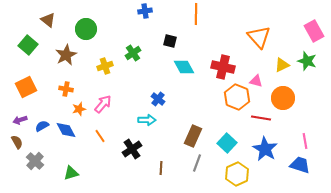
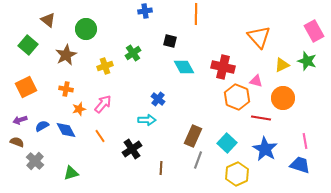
brown semicircle at (17, 142): rotated 40 degrees counterclockwise
gray line at (197, 163): moved 1 px right, 3 px up
